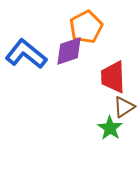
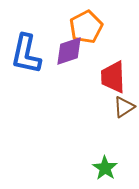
blue L-shape: rotated 117 degrees counterclockwise
green star: moved 5 px left, 40 px down
